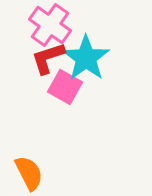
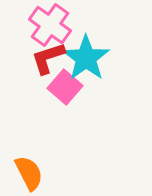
pink square: rotated 12 degrees clockwise
